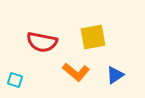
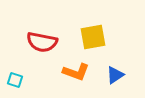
orange L-shape: rotated 20 degrees counterclockwise
